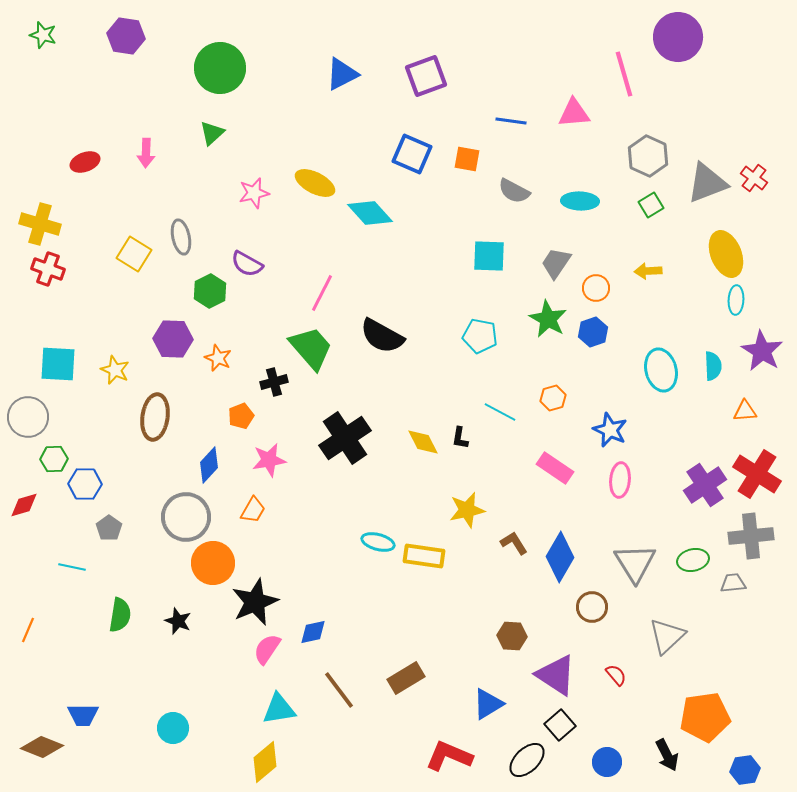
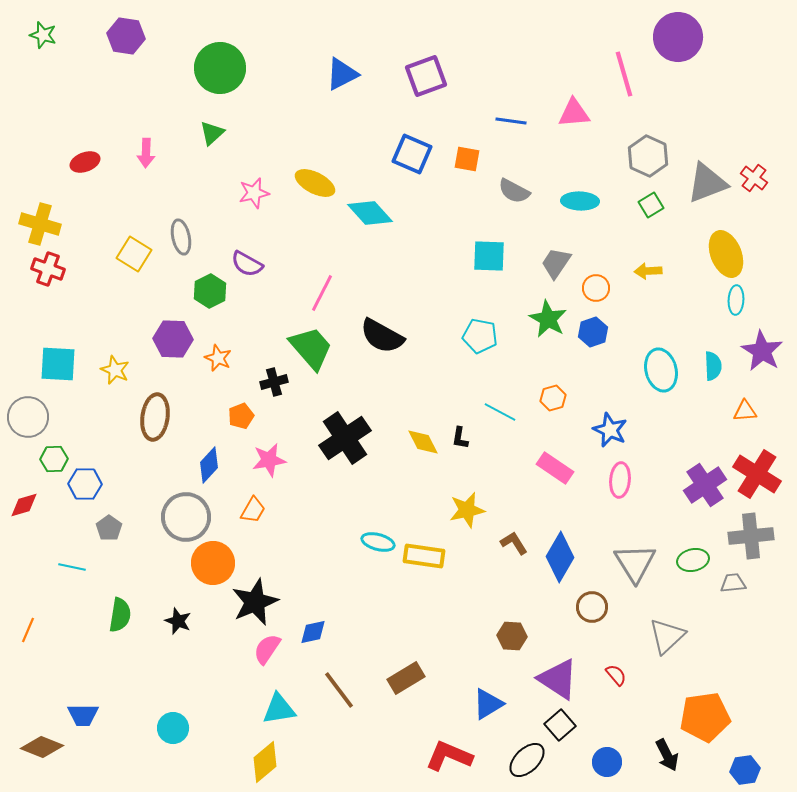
purple triangle at (556, 675): moved 2 px right, 4 px down
